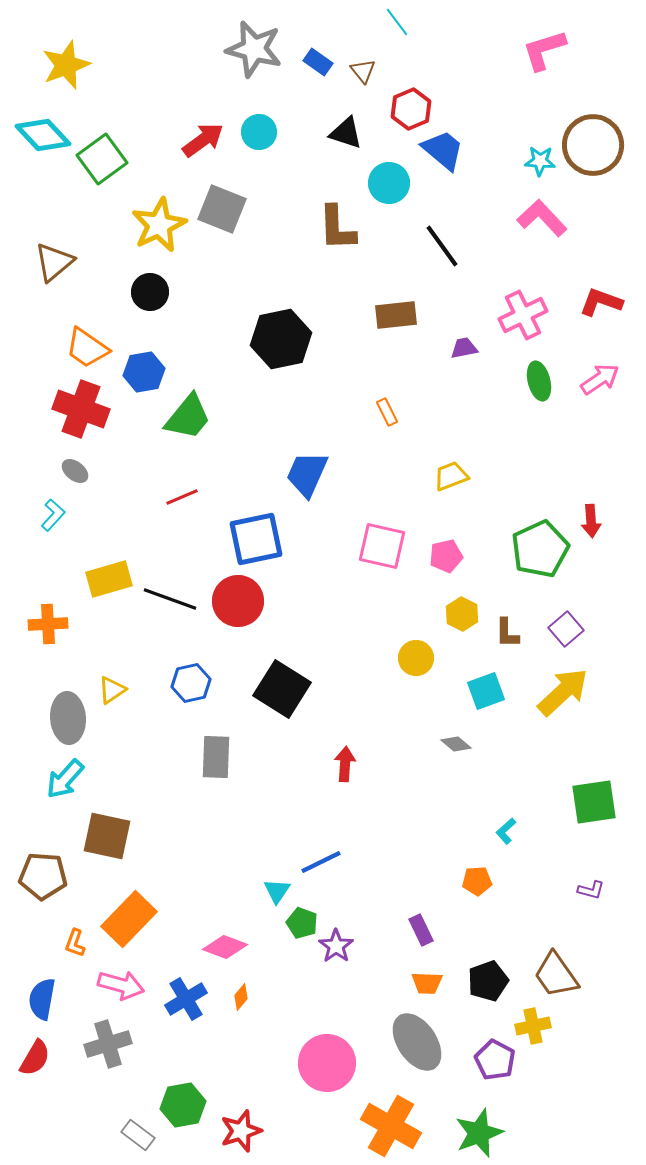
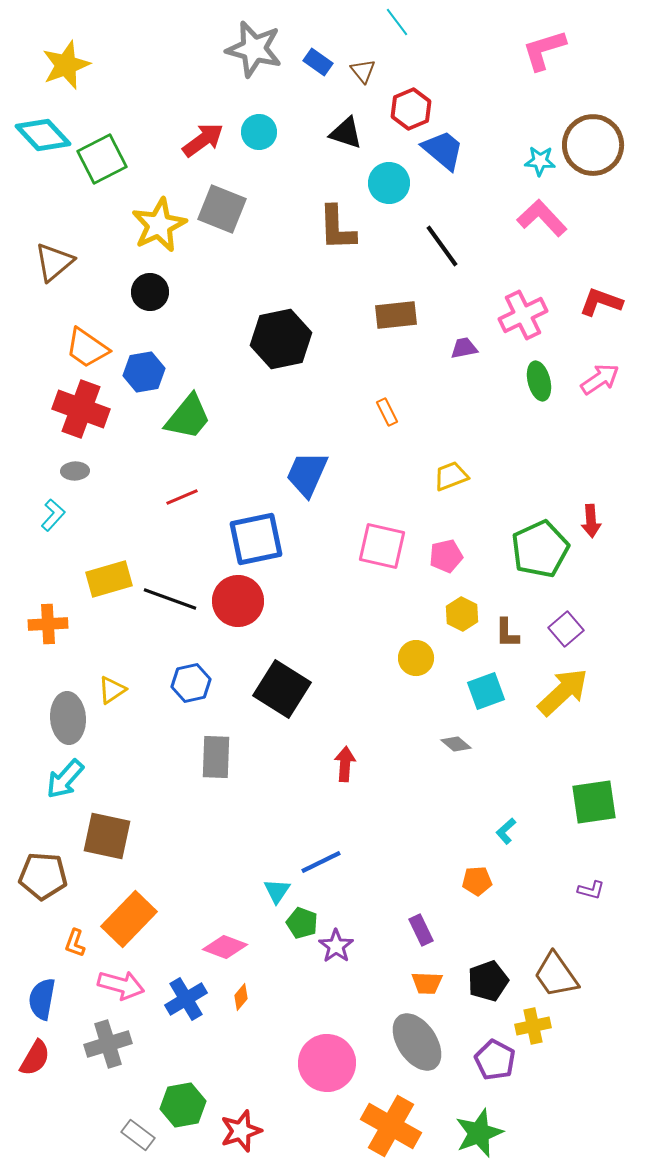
green square at (102, 159): rotated 9 degrees clockwise
gray ellipse at (75, 471): rotated 40 degrees counterclockwise
